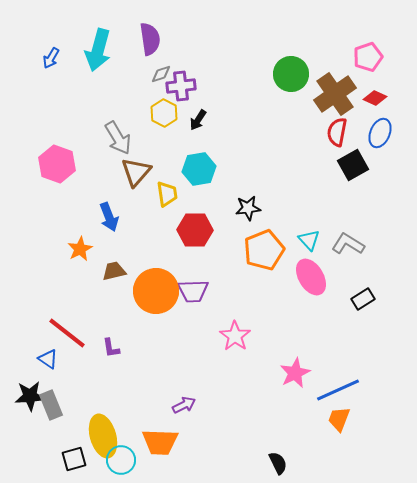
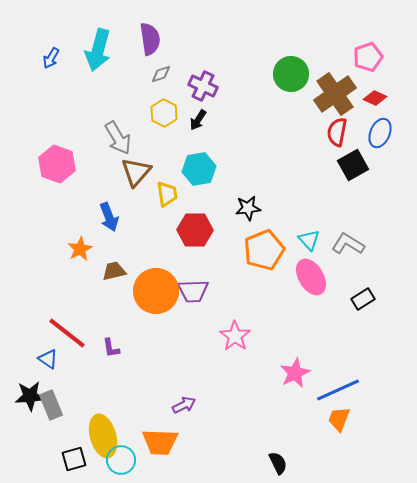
purple cross at (181, 86): moved 22 px right; rotated 32 degrees clockwise
